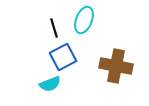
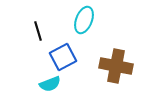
black line: moved 16 px left, 3 px down
